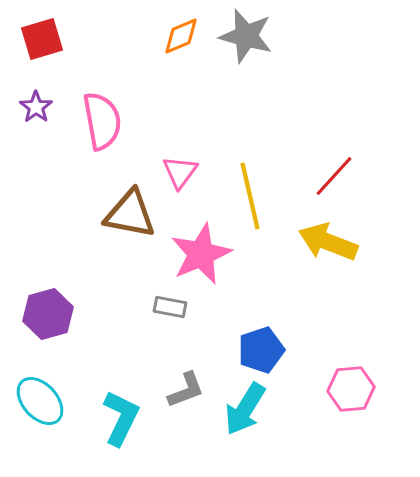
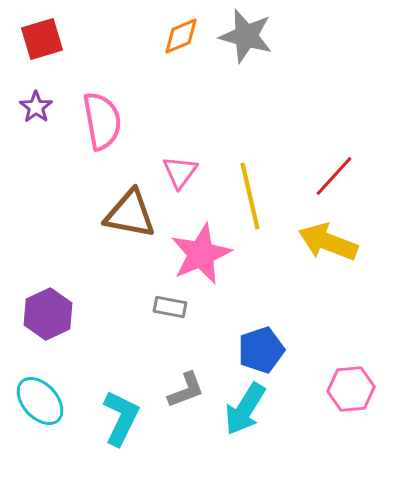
purple hexagon: rotated 9 degrees counterclockwise
